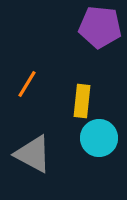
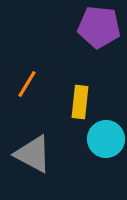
purple pentagon: moved 1 px left
yellow rectangle: moved 2 px left, 1 px down
cyan circle: moved 7 px right, 1 px down
